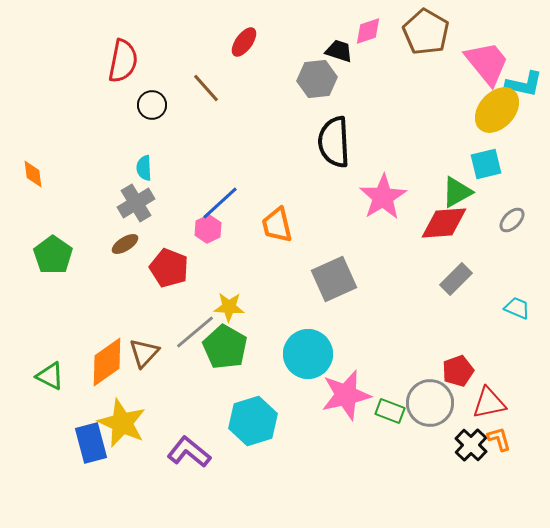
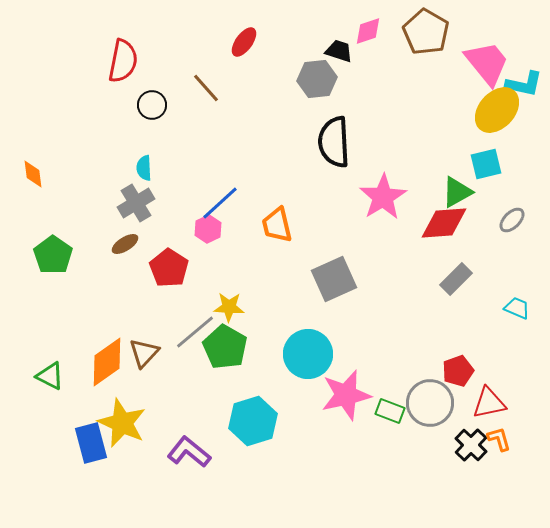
red pentagon at (169, 268): rotated 12 degrees clockwise
